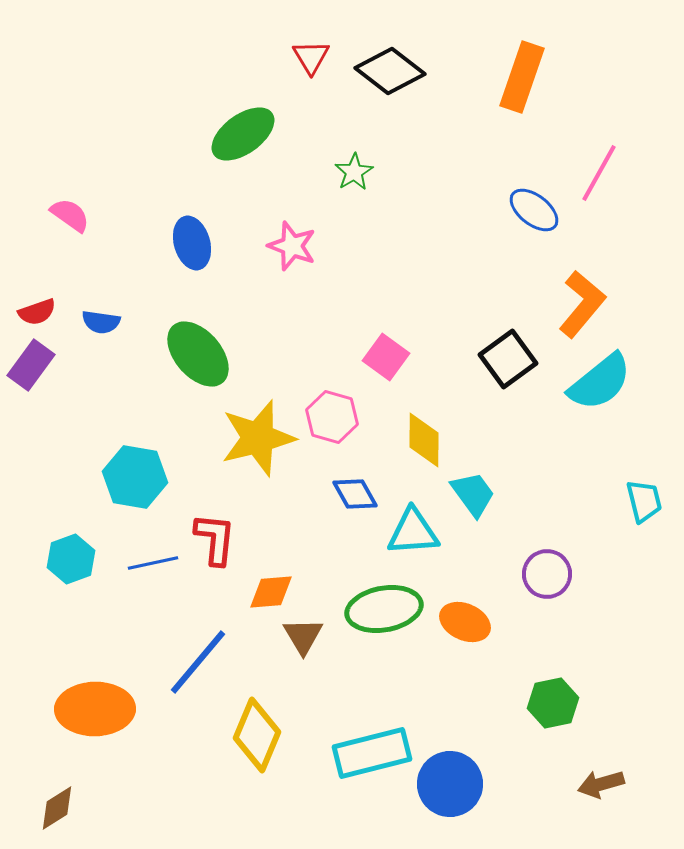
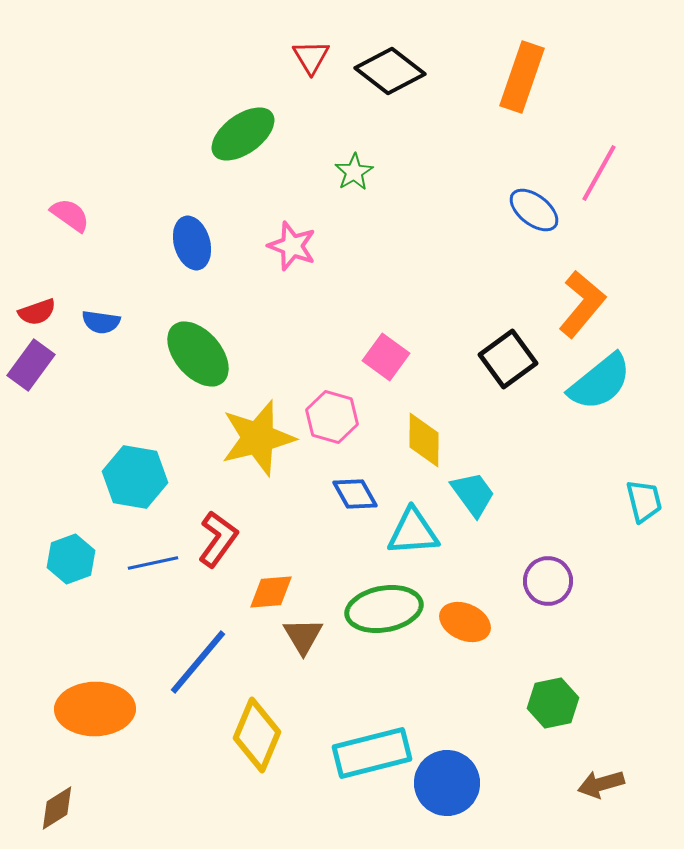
red L-shape at (215, 539): moved 3 px right; rotated 30 degrees clockwise
purple circle at (547, 574): moved 1 px right, 7 px down
blue circle at (450, 784): moved 3 px left, 1 px up
